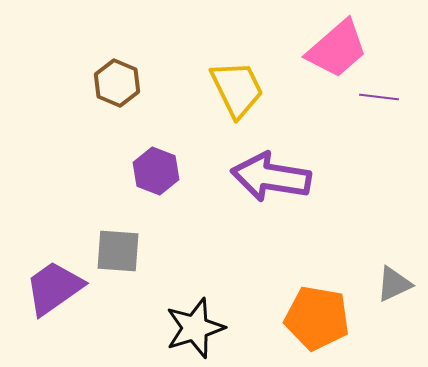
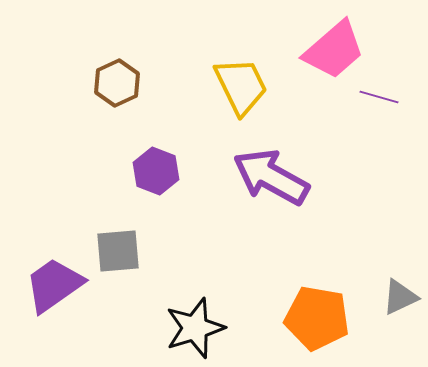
pink trapezoid: moved 3 px left, 1 px down
brown hexagon: rotated 12 degrees clockwise
yellow trapezoid: moved 4 px right, 3 px up
purple line: rotated 9 degrees clockwise
purple arrow: rotated 20 degrees clockwise
gray square: rotated 9 degrees counterclockwise
gray triangle: moved 6 px right, 13 px down
purple trapezoid: moved 3 px up
